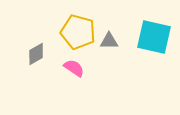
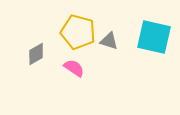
gray triangle: rotated 18 degrees clockwise
